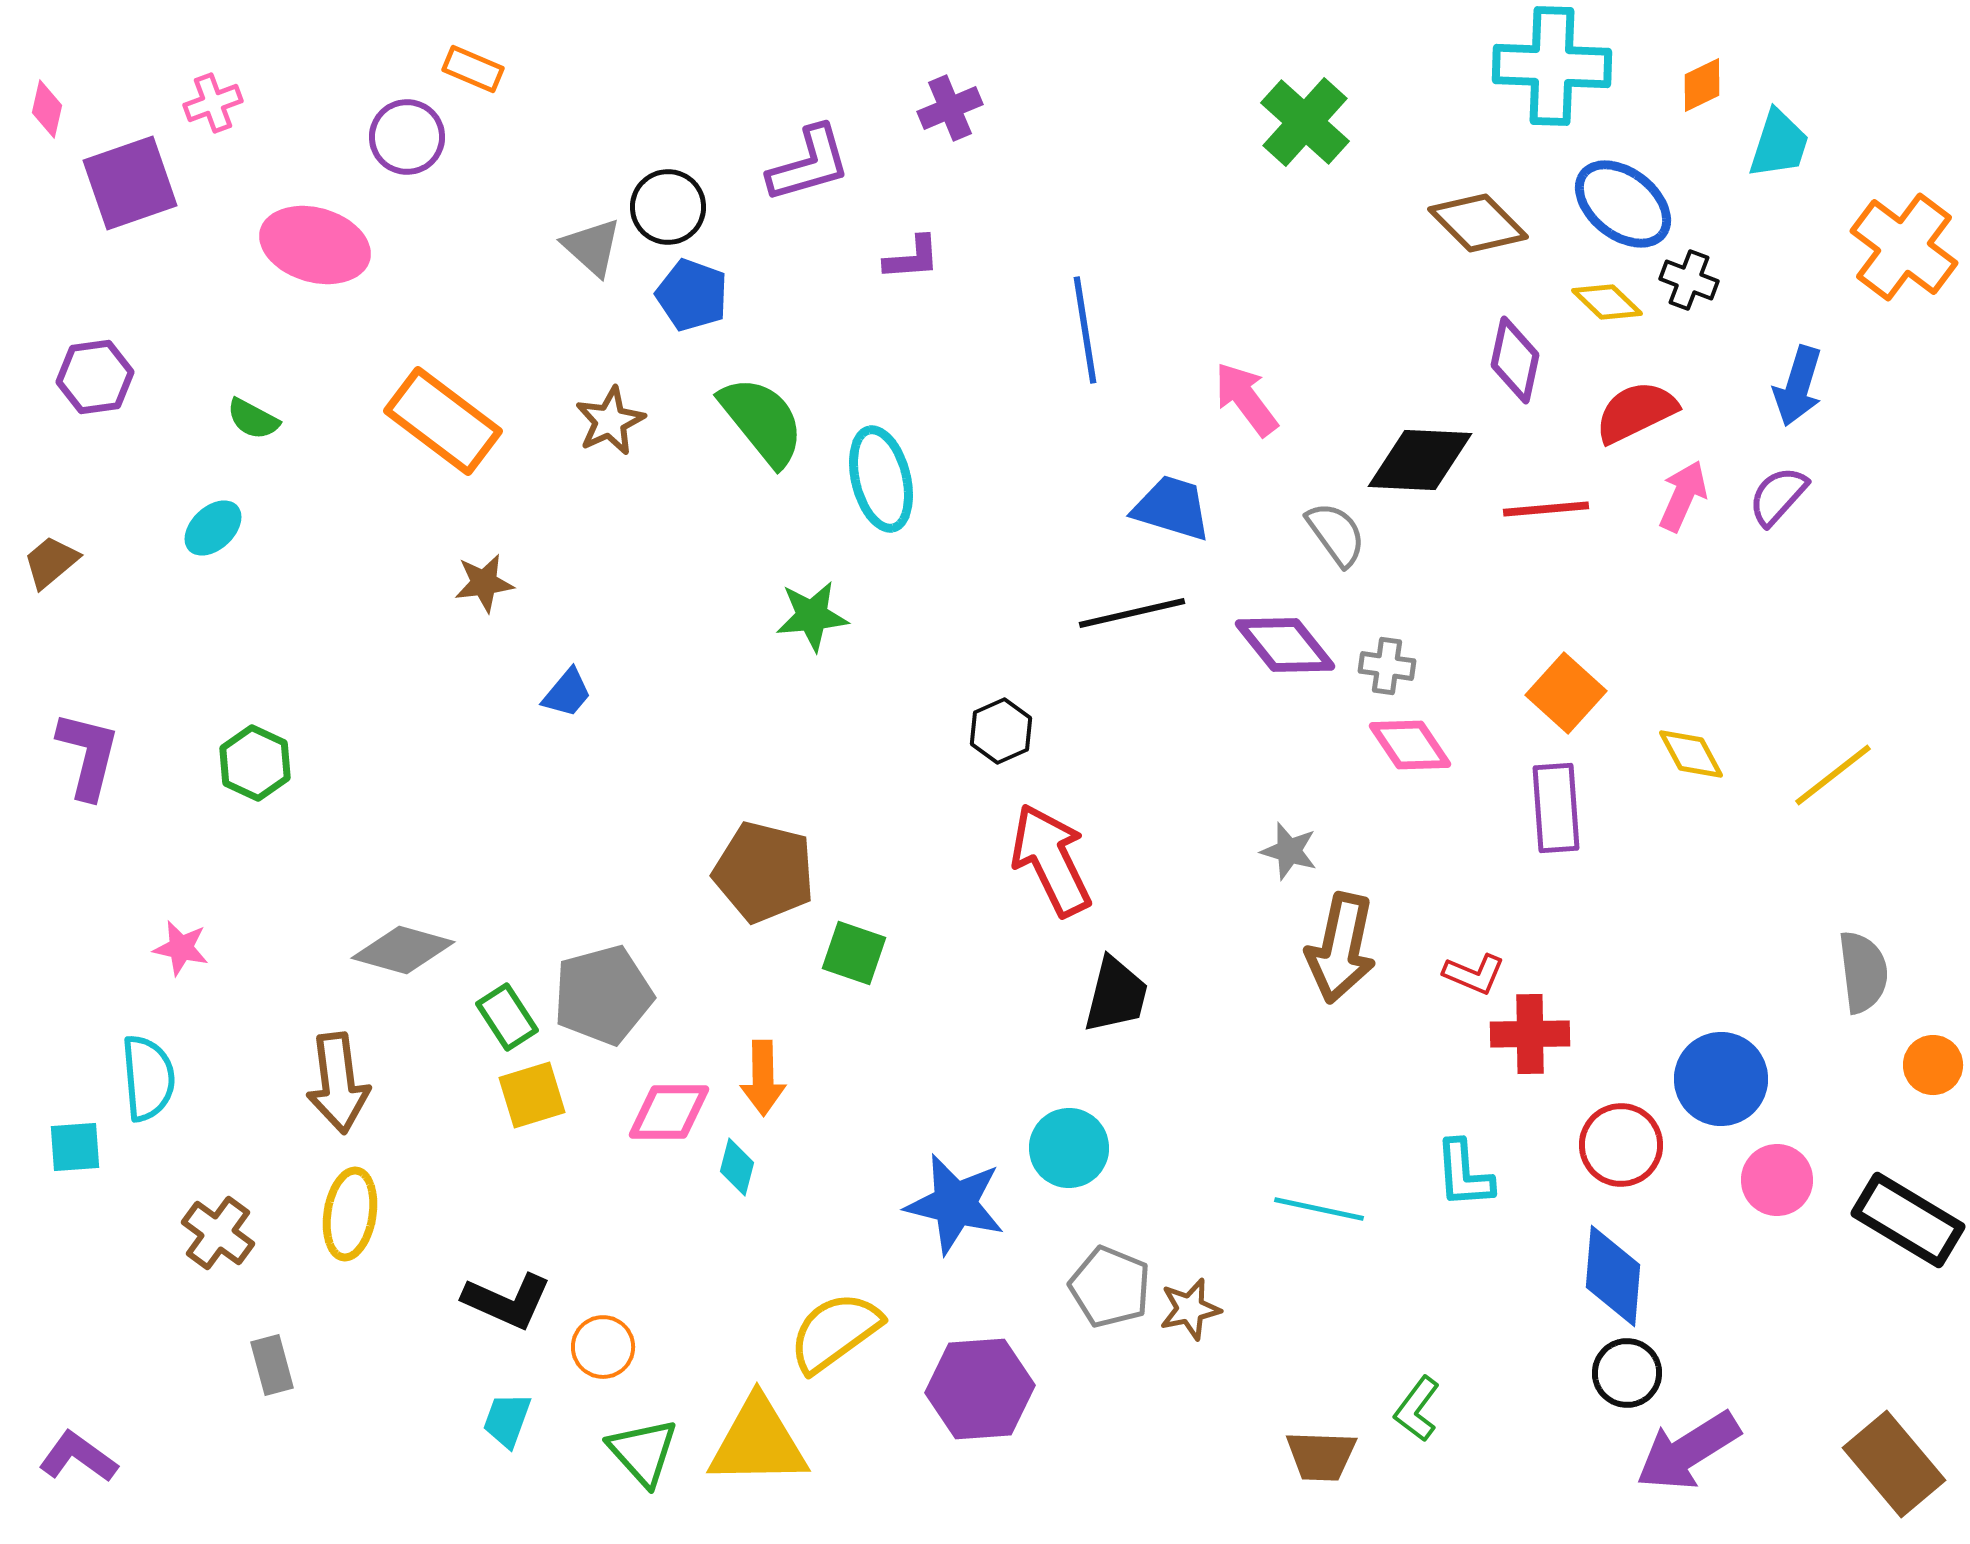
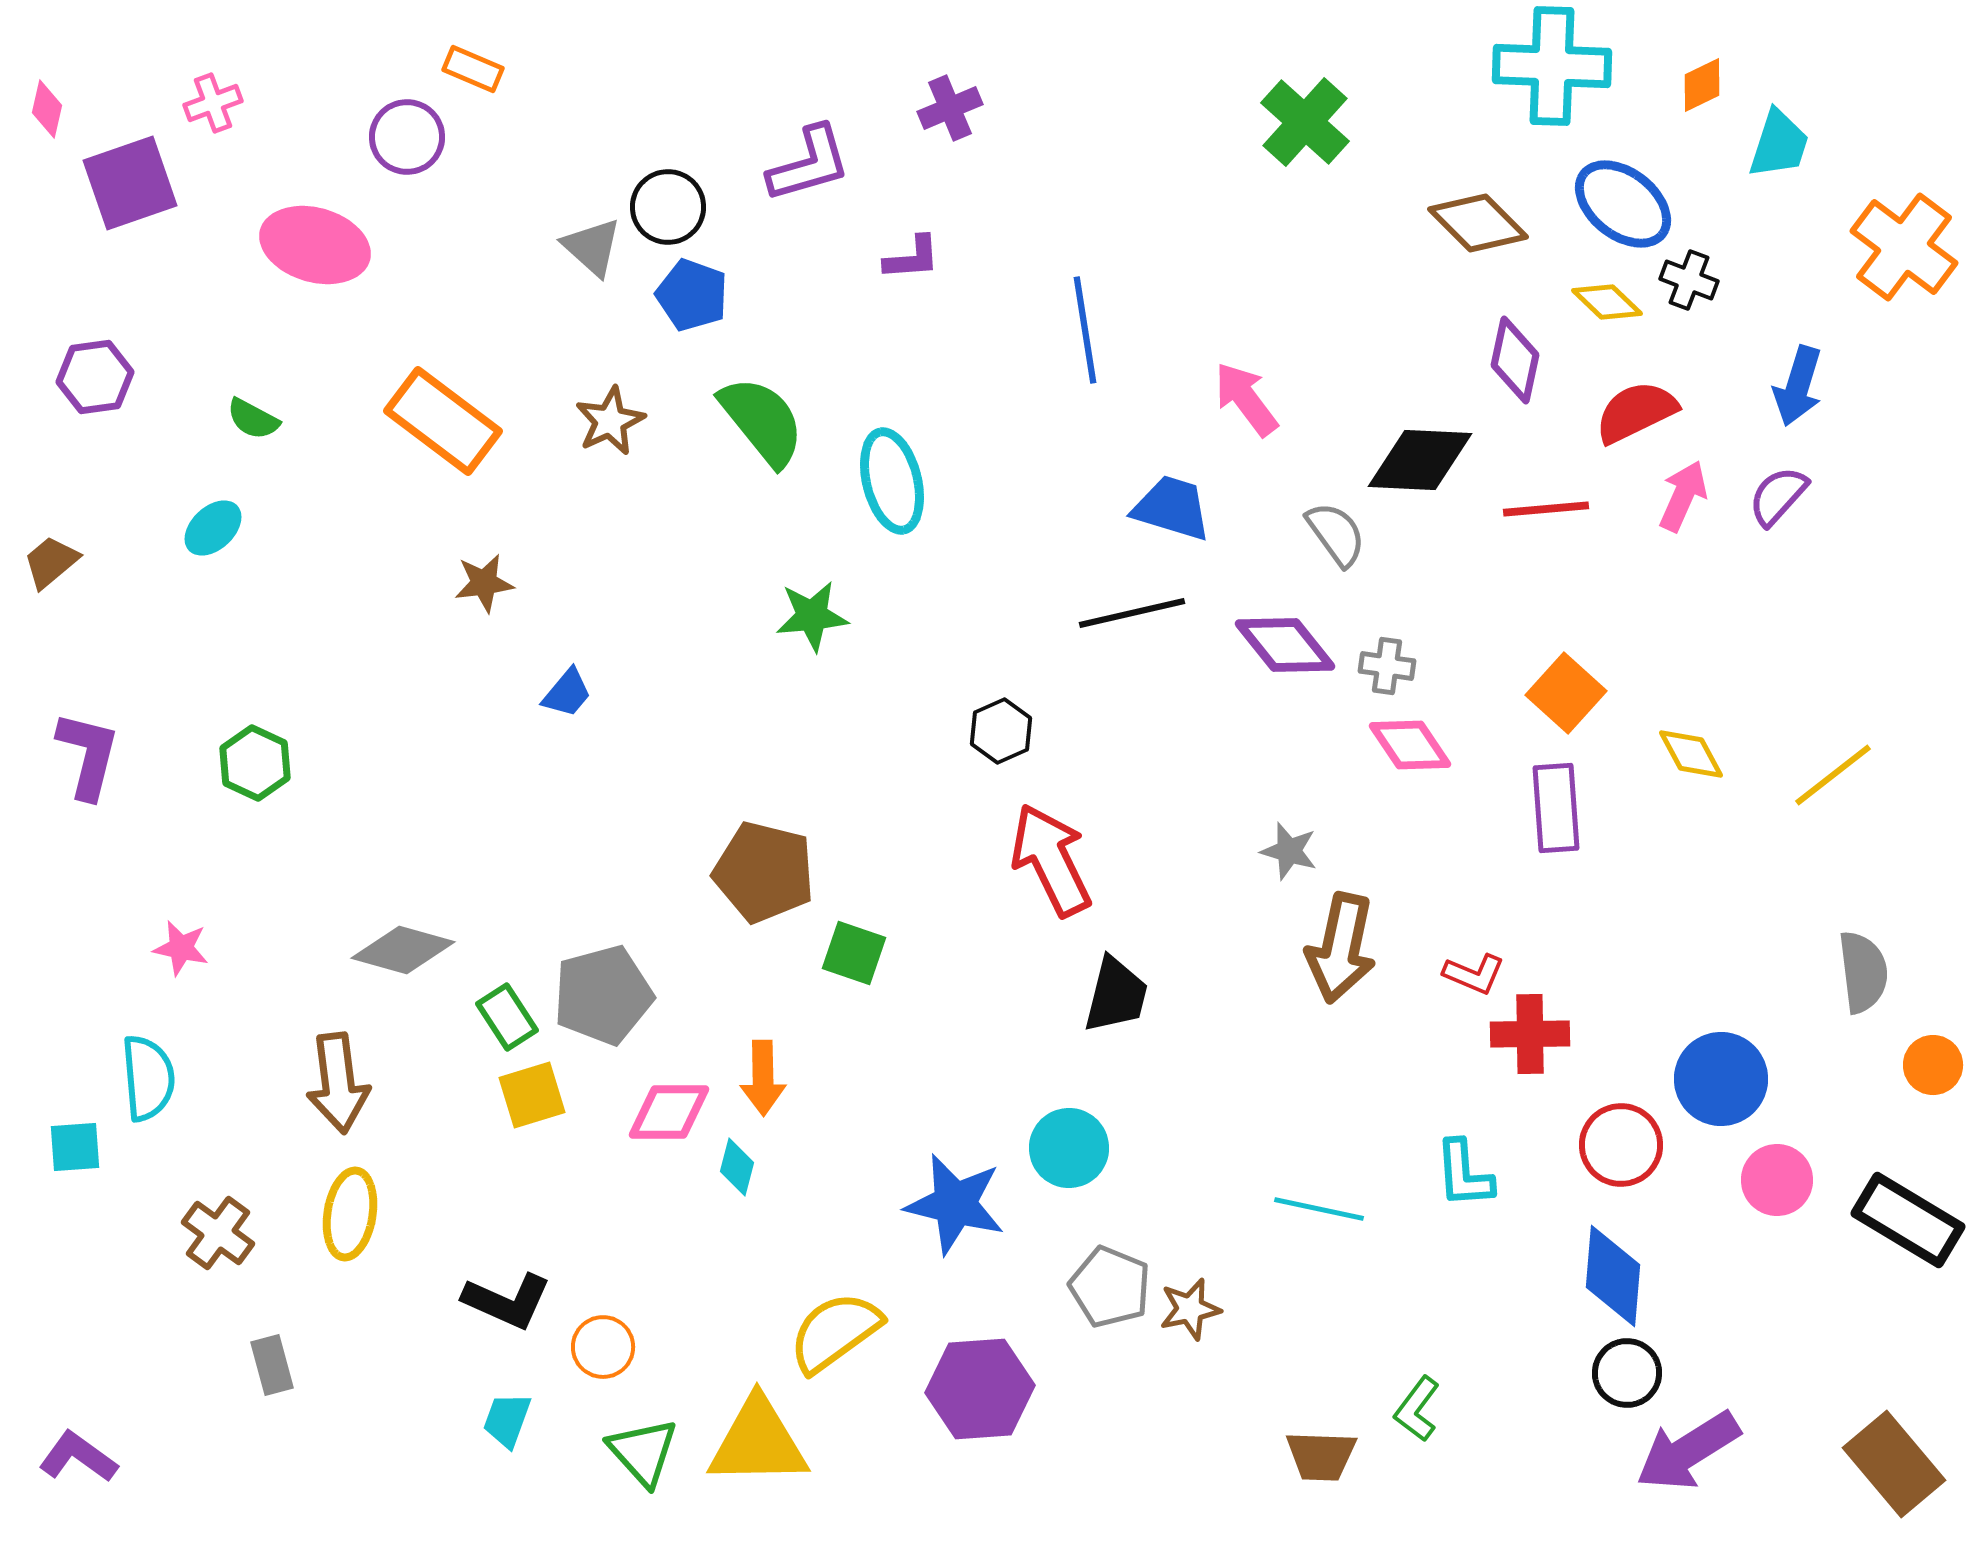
cyan ellipse at (881, 479): moved 11 px right, 2 px down
